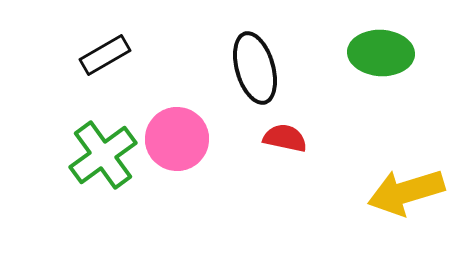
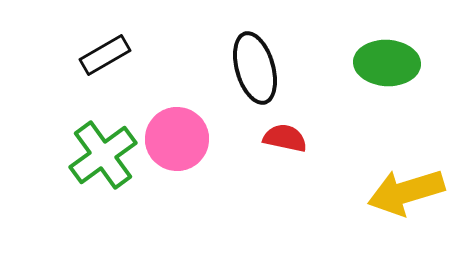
green ellipse: moved 6 px right, 10 px down
